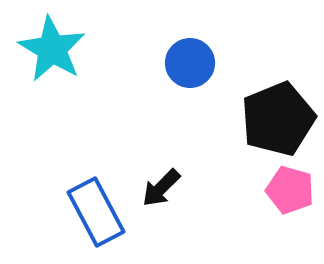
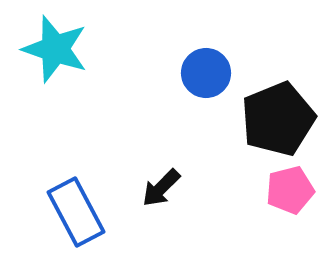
cyan star: moved 3 px right; rotated 12 degrees counterclockwise
blue circle: moved 16 px right, 10 px down
pink pentagon: rotated 30 degrees counterclockwise
blue rectangle: moved 20 px left
